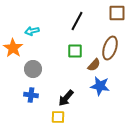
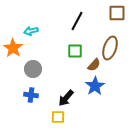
cyan arrow: moved 1 px left
blue star: moved 5 px left; rotated 30 degrees clockwise
